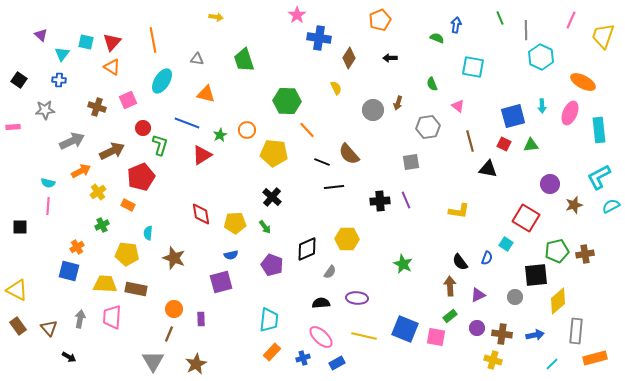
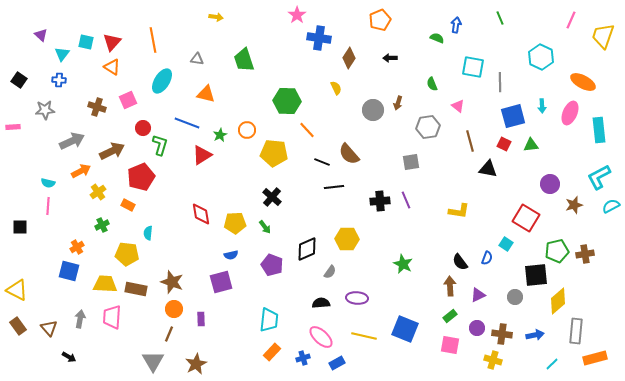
gray line at (526, 30): moved 26 px left, 52 px down
brown star at (174, 258): moved 2 px left, 24 px down
pink square at (436, 337): moved 14 px right, 8 px down
